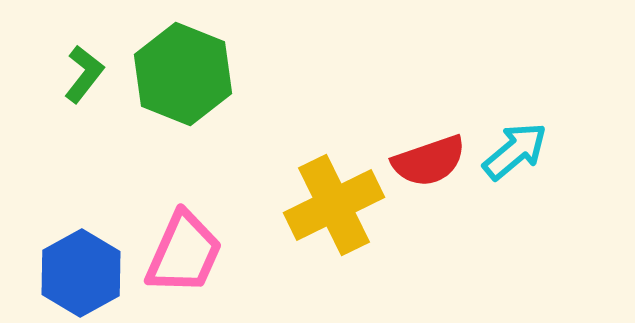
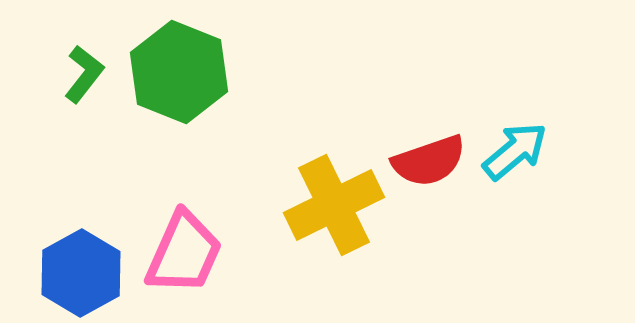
green hexagon: moved 4 px left, 2 px up
